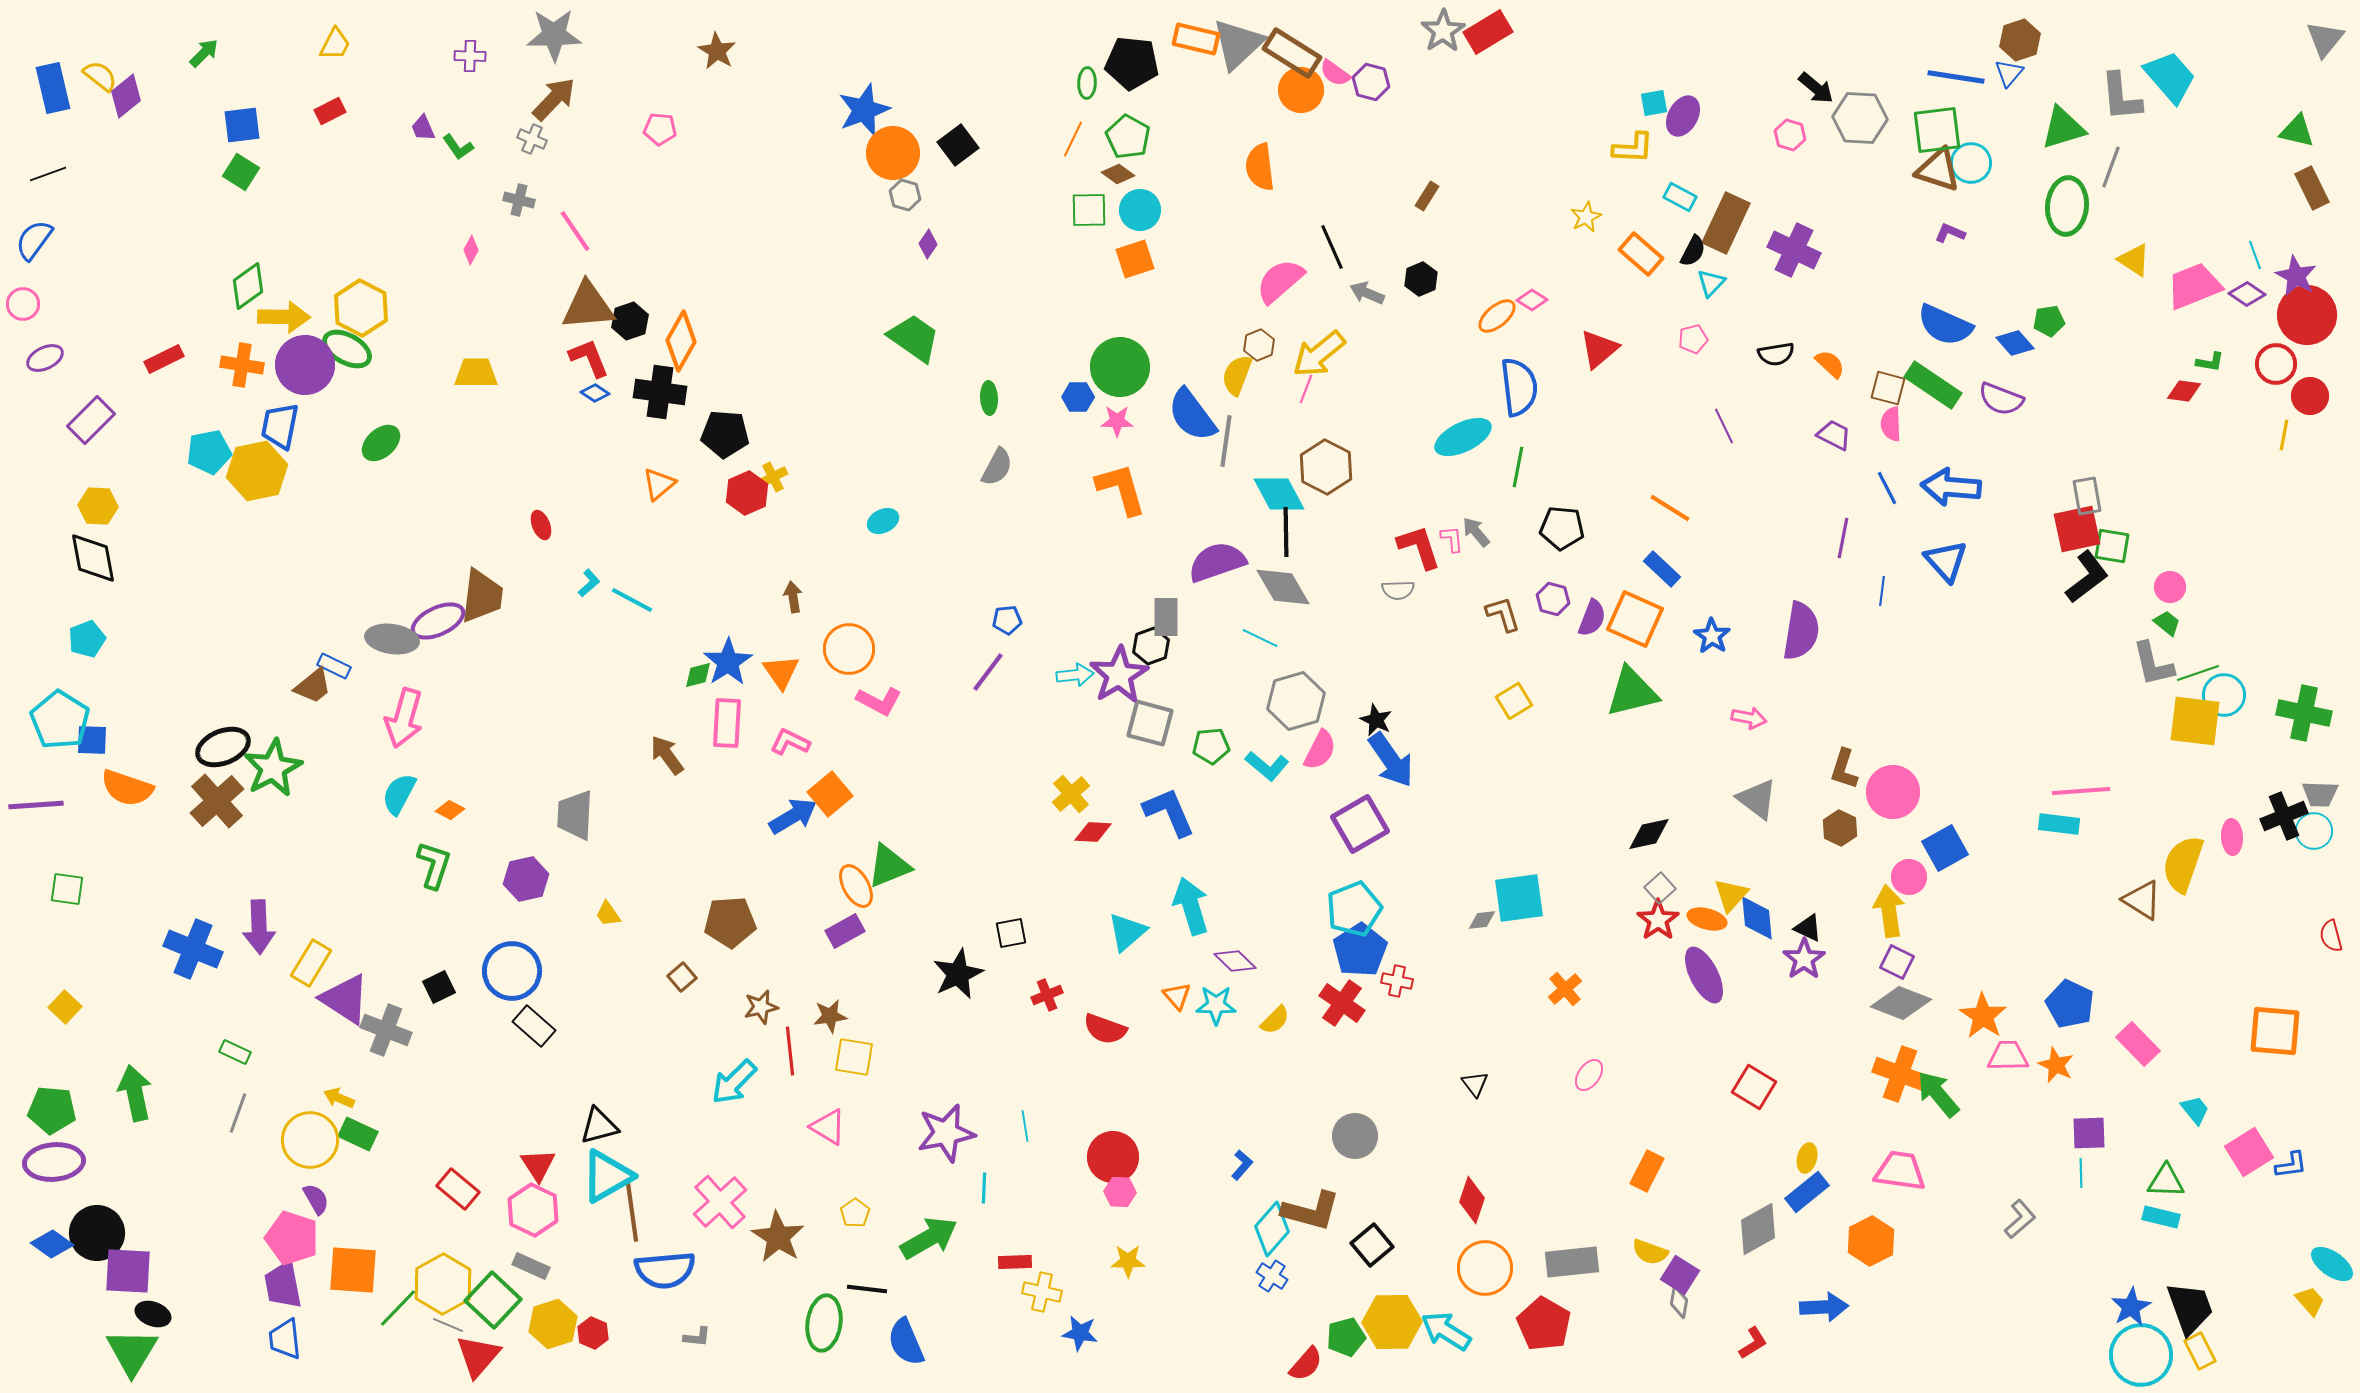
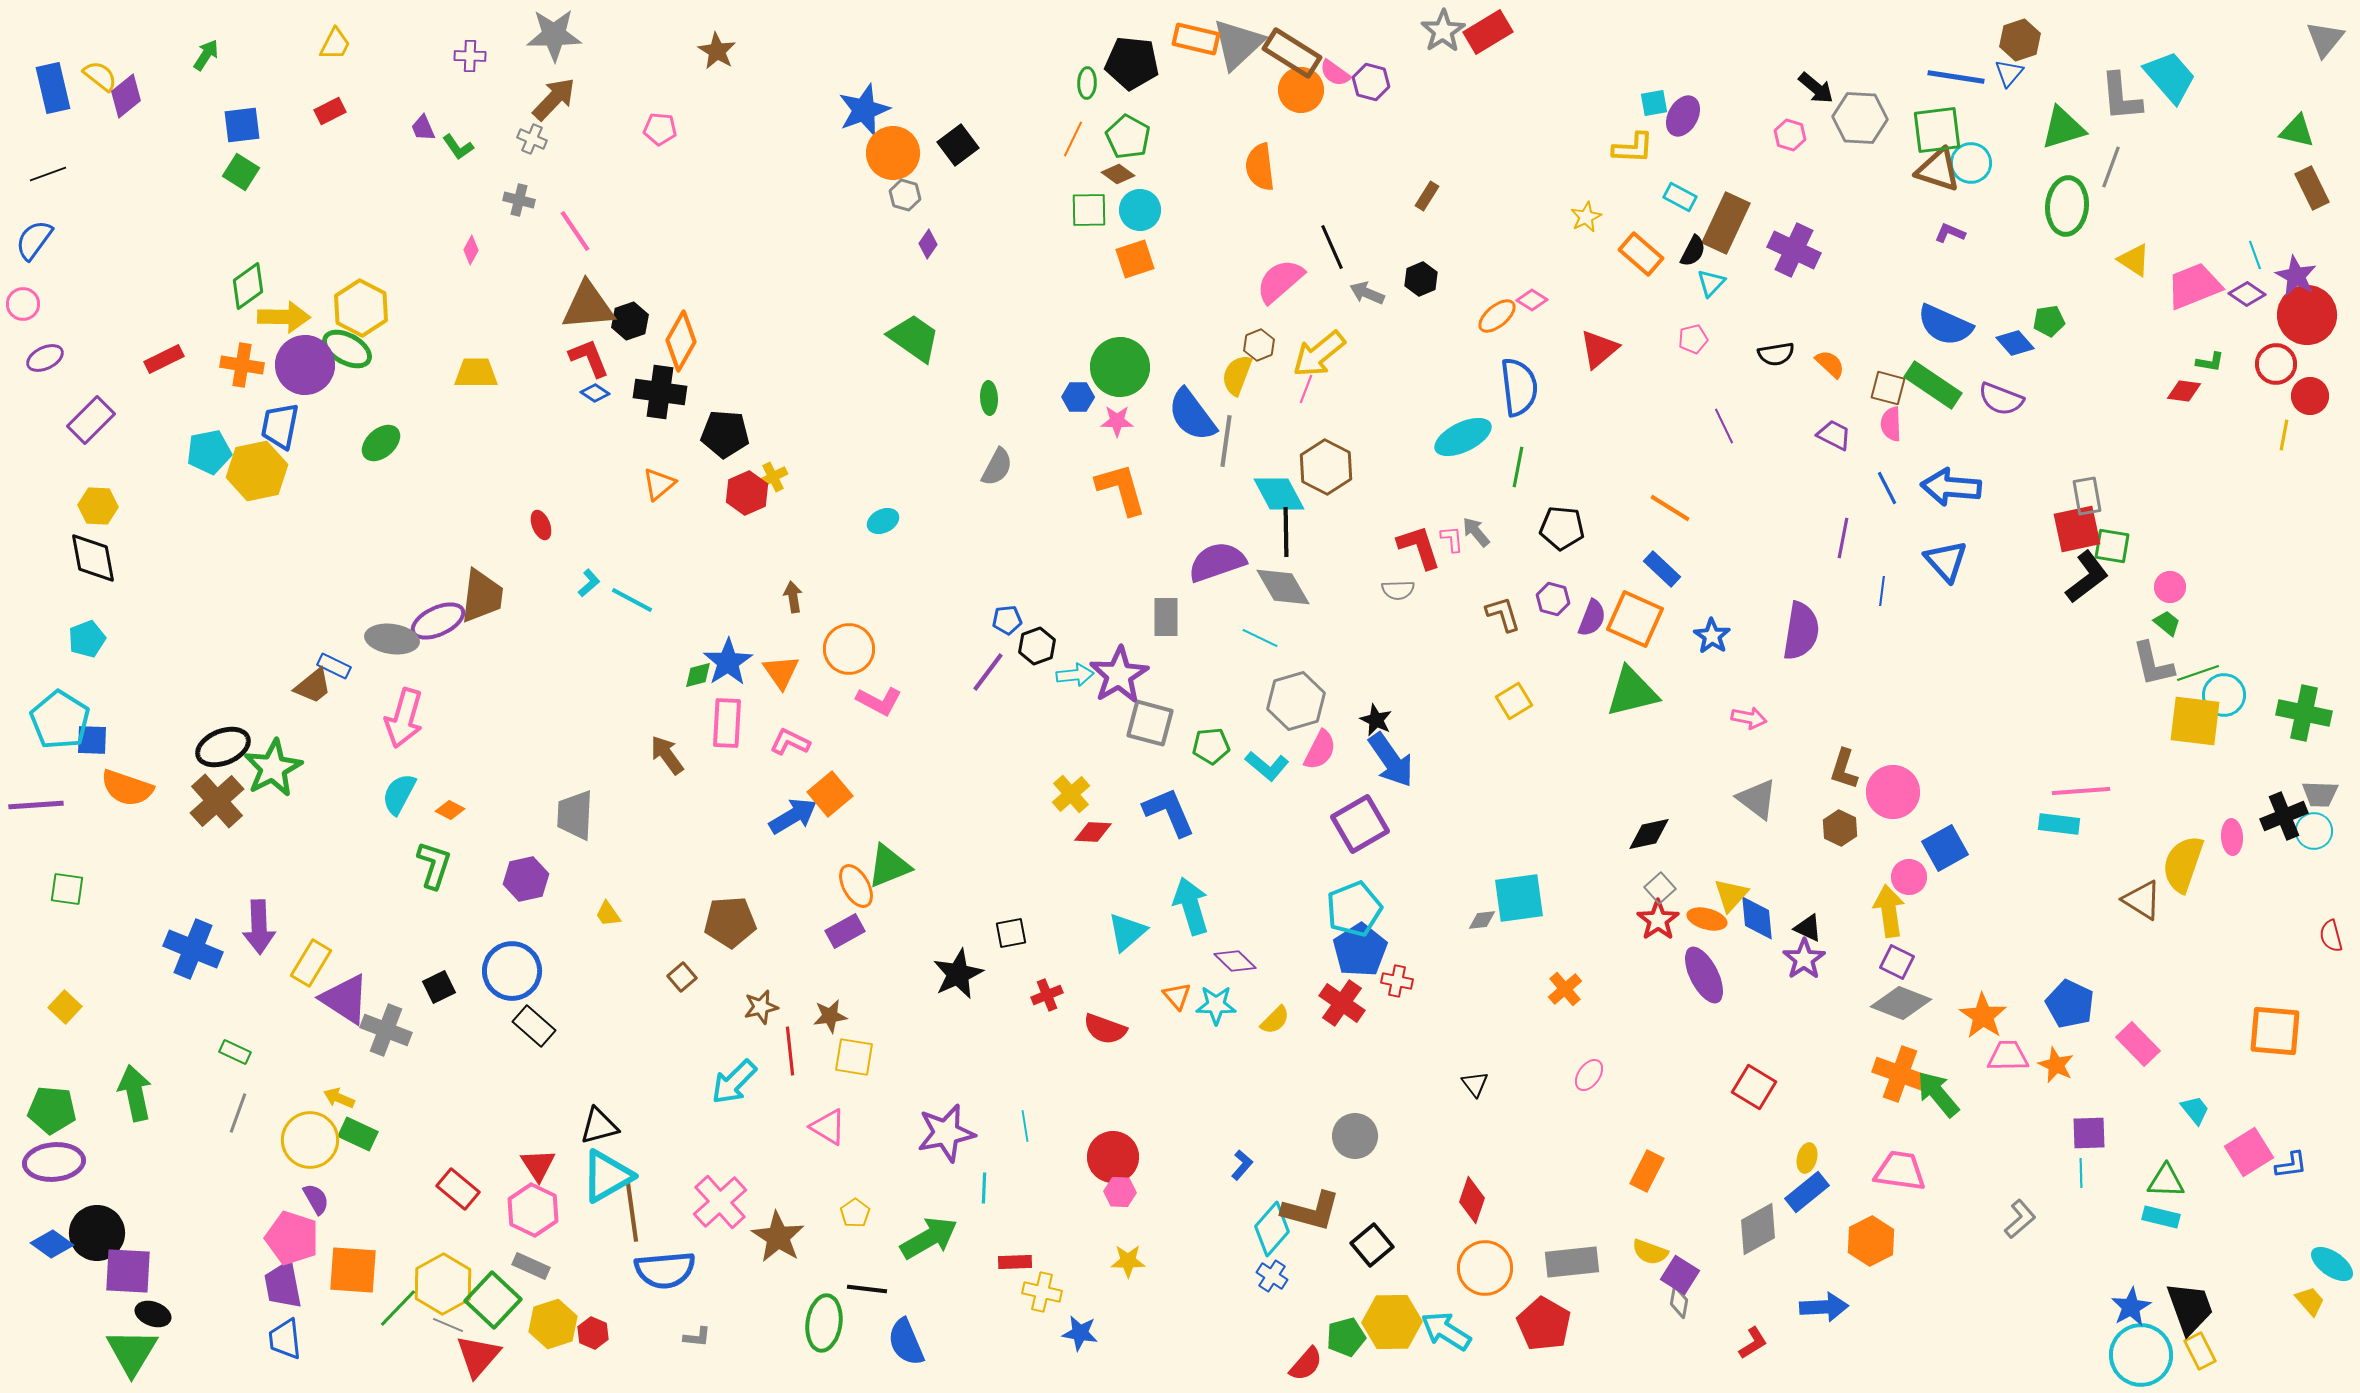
green arrow at (204, 53): moved 2 px right, 2 px down; rotated 12 degrees counterclockwise
black hexagon at (1151, 646): moved 114 px left
